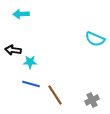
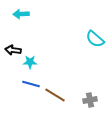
cyan semicircle: rotated 18 degrees clockwise
brown line: rotated 25 degrees counterclockwise
gray cross: moved 2 px left; rotated 16 degrees clockwise
